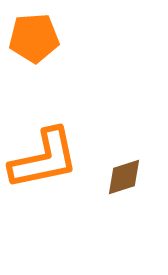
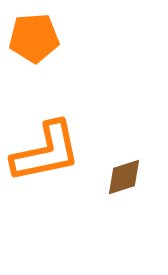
orange L-shape: moved 2 px right, 7 px up
